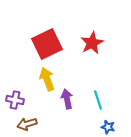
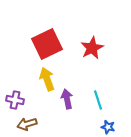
red star: moved 5 px down
